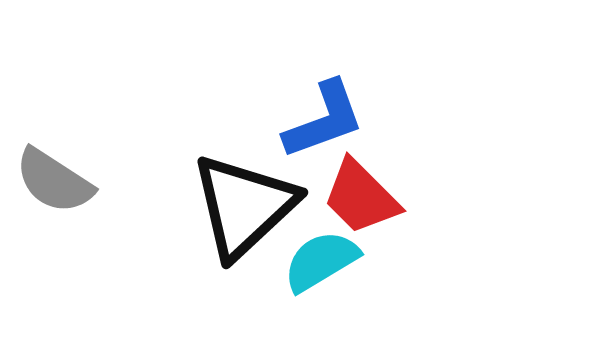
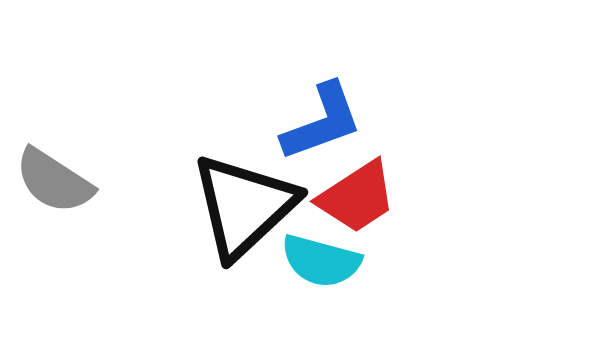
blue L-shape: moved 2 px left, 2 px down
red trapezoid: moved 4 px left; rotated 78 degrees counterclockwise
cyan semicircle: rotated 134 degrees counterclockwise
